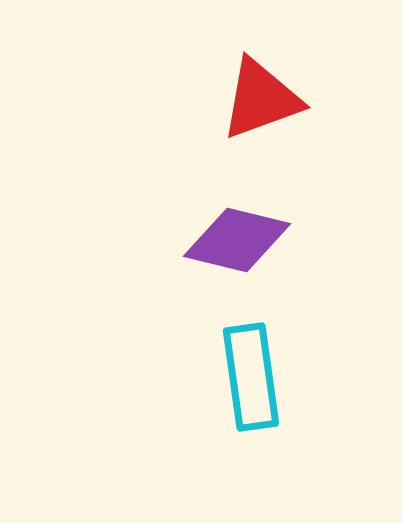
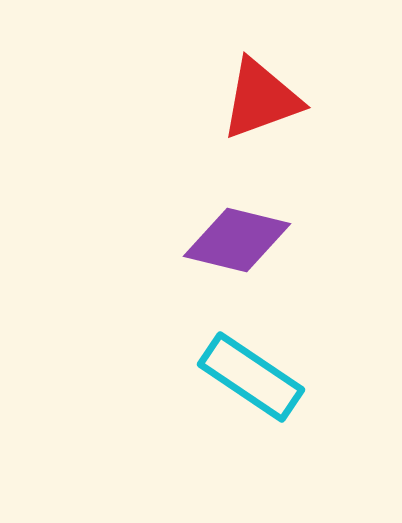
cyan rectangle: rotated 48 degrees counterclockwise
